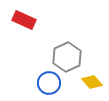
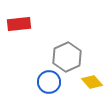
red rectangle: moved 5 px left, 4 px down; rotated 30 degrees counterclockwise
blue circle: moved 1 px up
